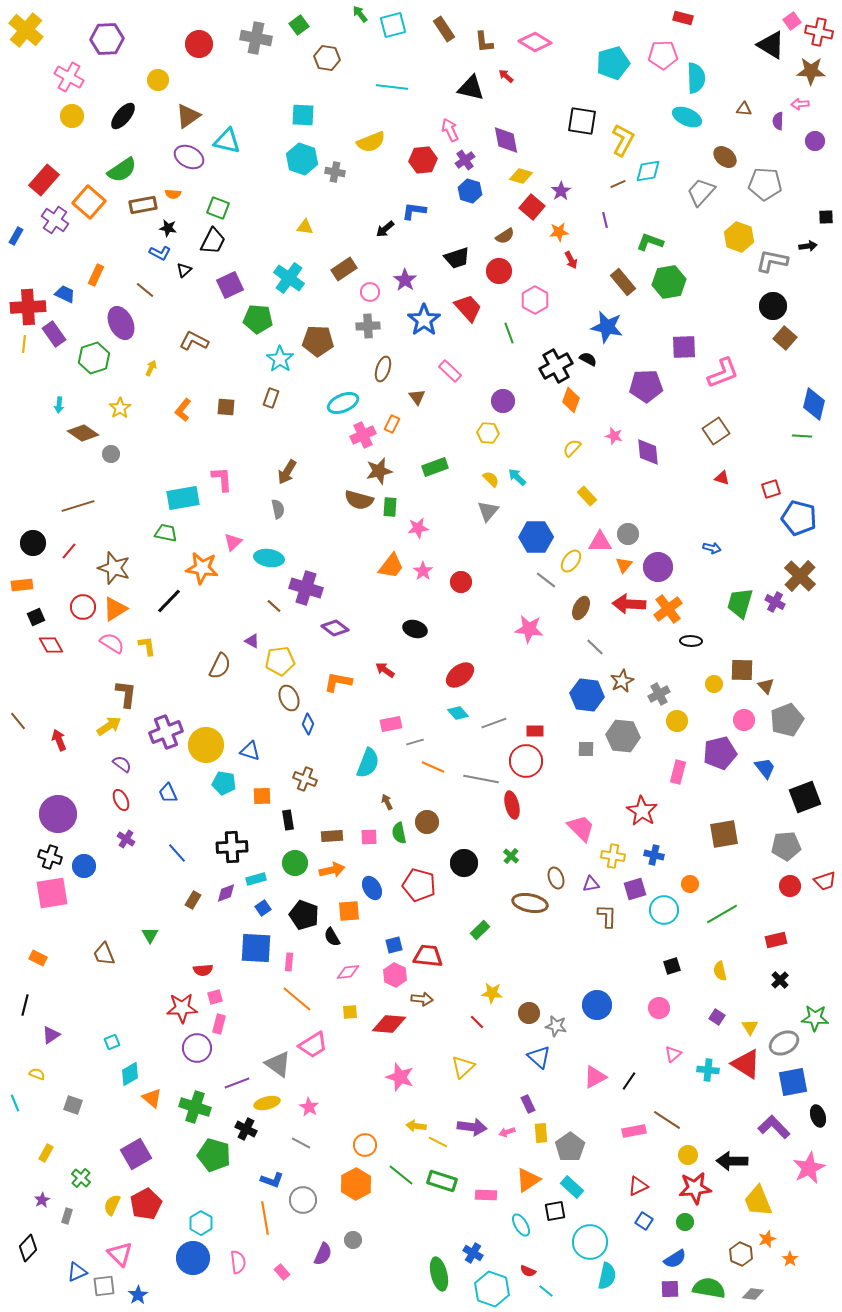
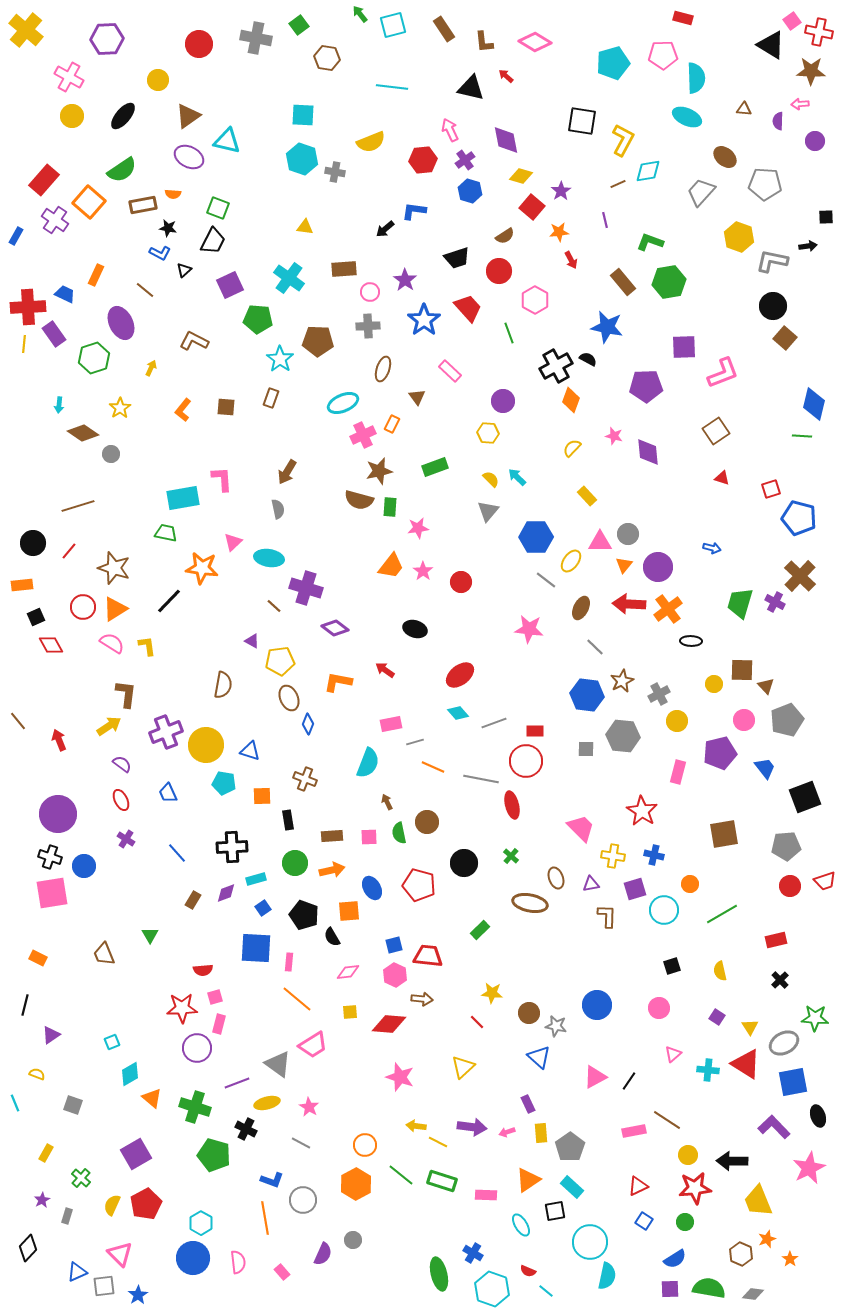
brown rectangle at (344, 269): rotated 30 degrees clockwise
brown semicircle at (220, 666): moved 3 px right, 19 px down; rotated 16 degrees counterclockwise
